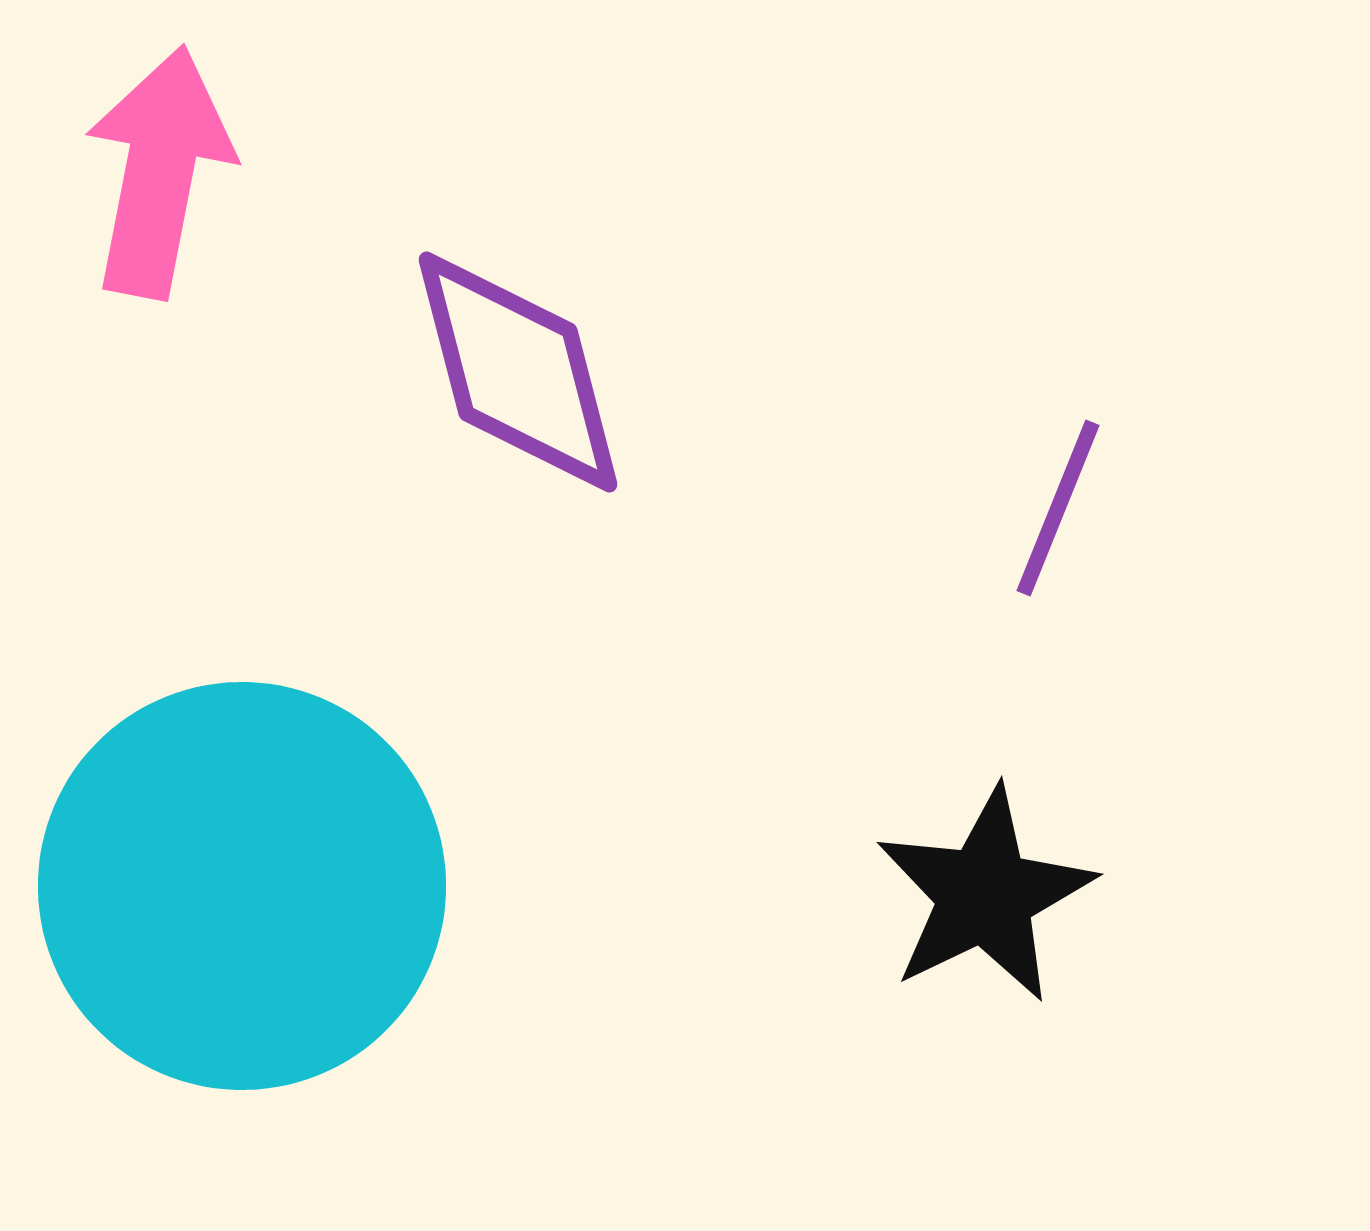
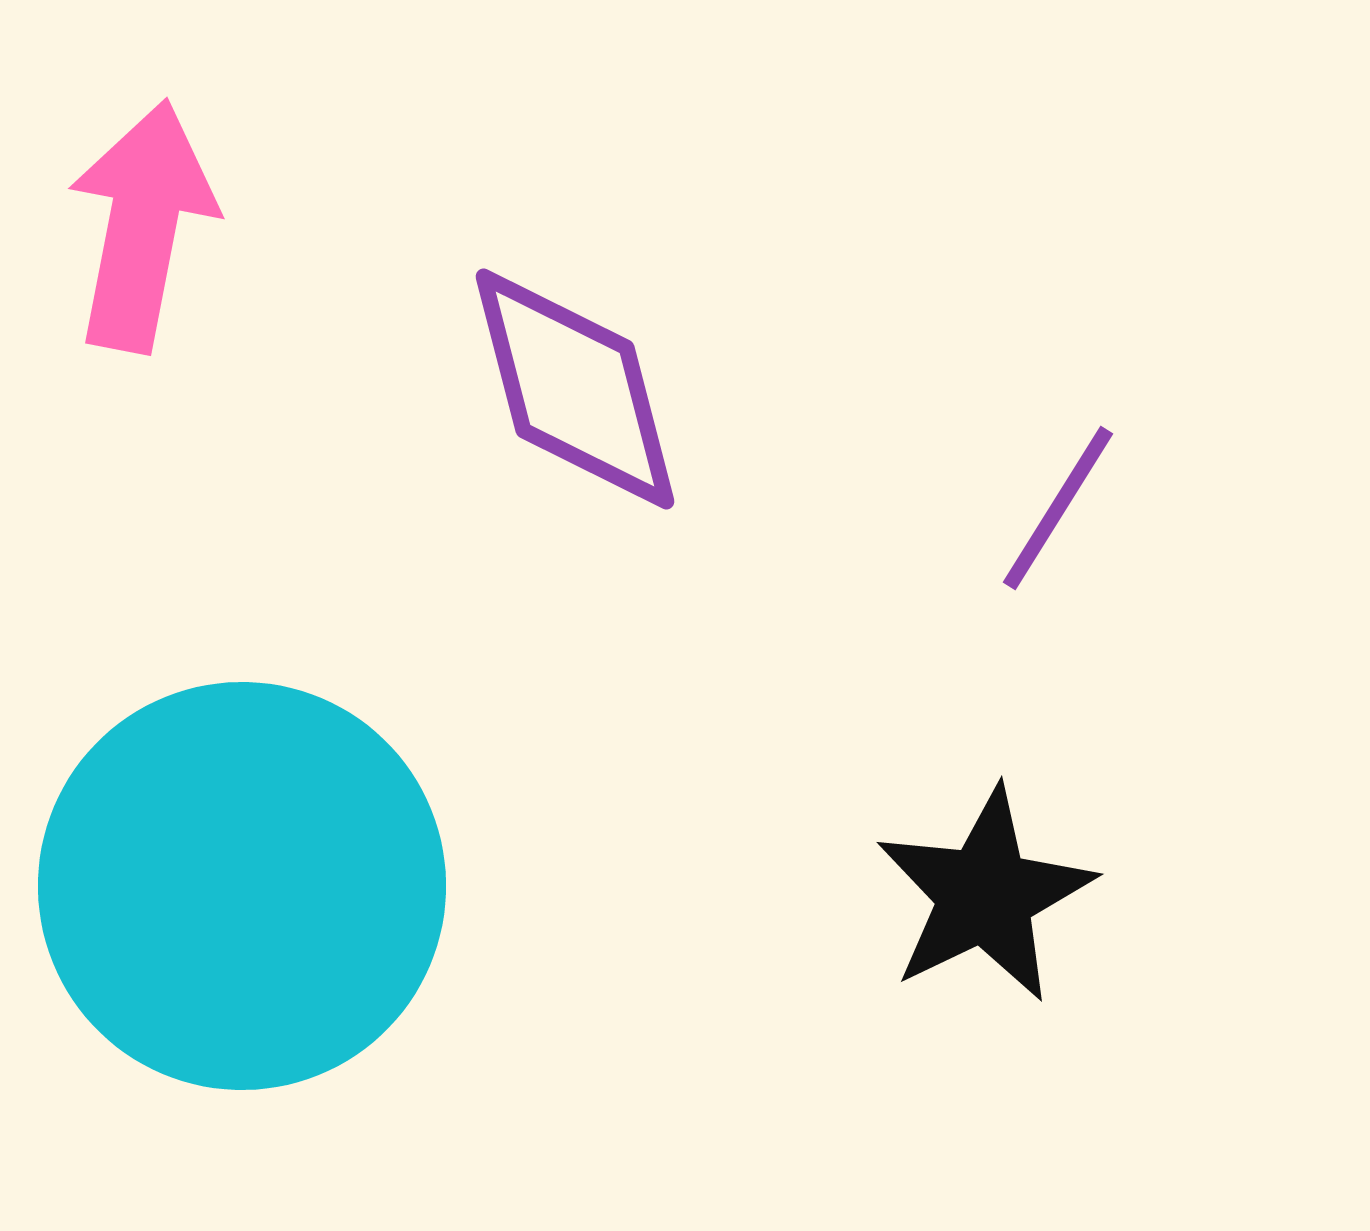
pink arrow: moved 17 px left, 54 px down
purple diamond: moved 57 px right, 17 px down
purple line: rotated 10 degrees clockwise
